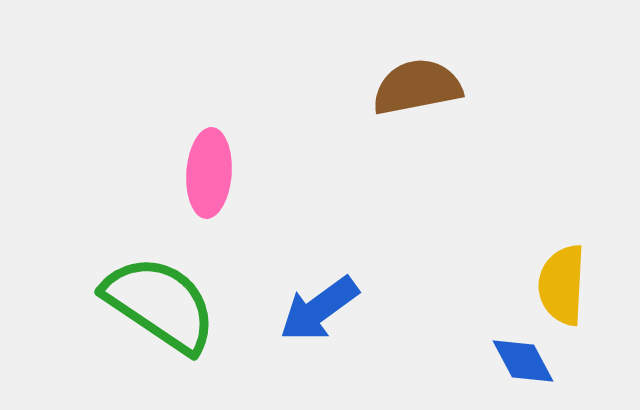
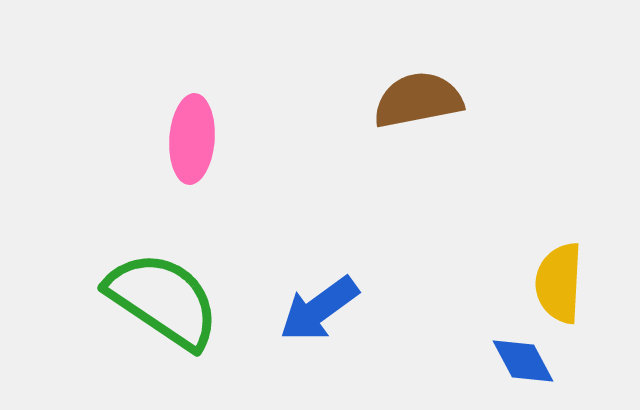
brown semicircle: moved 1 px right, 13 px down
pink ellipse: moved 17 px left, 34 px up
yellow semicircle: moved 3 px left, 2 px up
green semicircle: moved 3 px right, 4 px up
